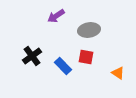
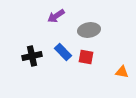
black cross: rotated 24 degrees clockwise
blue rectangle: moved 14 px up
orange triangle: moved 4 px right, 1 px up; rotated 24 degrees counterclockwise
